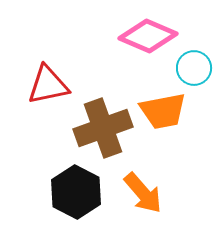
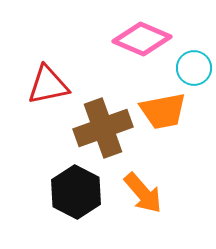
pink diamond: moved 6 px left, 3 px down
